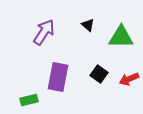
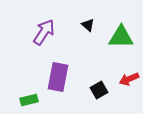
black square: moved 16 px down; rotated 24 degrees clockwise
